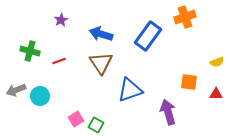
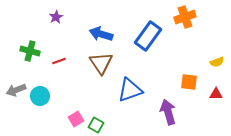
purple star: moved 5 px left, 3 px up
